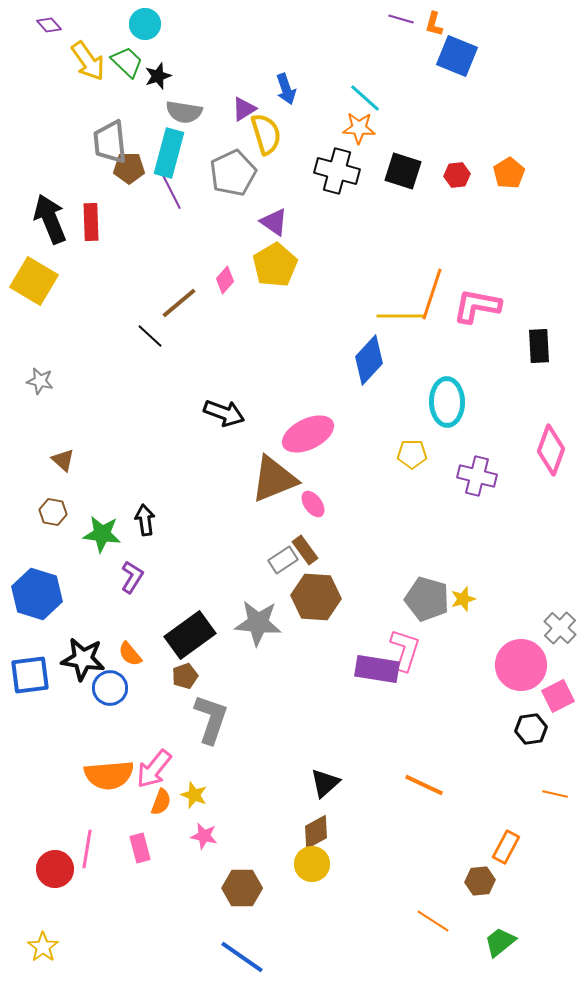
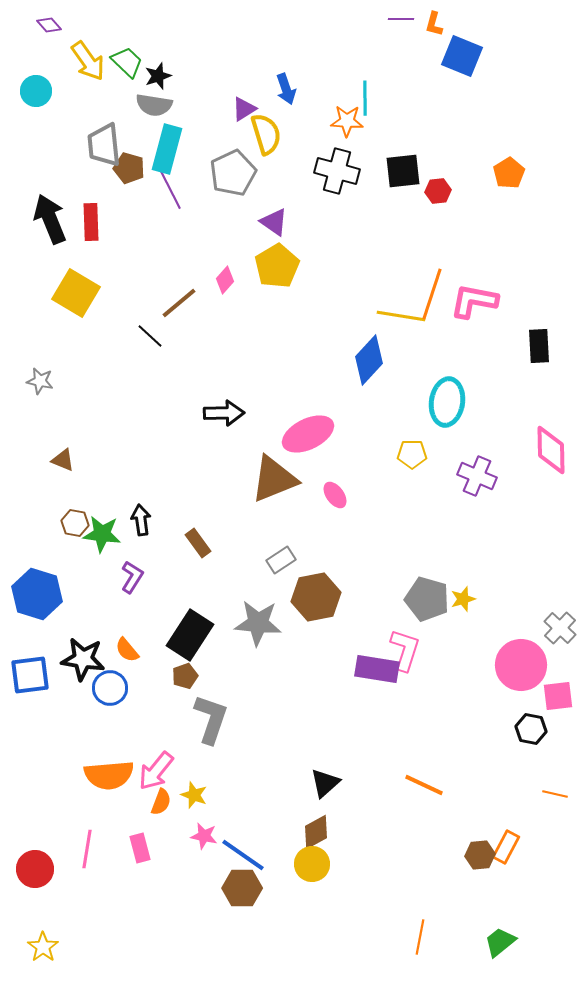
purple line at (401, 19): rotated 15 degrees counterclockwise
cyan circle at (145, 24): moved 109 px left, 67 px down
blue square at (457, 56): moved 5 px right
cyan line at (365, 98): rotated 48 degrees clockwise
gray semicircle at (184, 112): moved 30 px left, 7 px up
orange star at (359, 128): moved 12 px left, 7 px up
gray trapezoid at (110, 142): moved 6 px left, 3 px down
cyan rectangle at (169, 153): moved 2 px left, 4 px up
brown pentagon at (129, 168): rotated 16 degrees clockwise
black square at (403, 171): rotated 24 degrees counterclockwise
red hexagon at (457, 175): moved 19 px left, 16 px down
yellow pentagon at (275, 265): moved 2 px right, 1 px down
yellow square at (34, 281): moved 42 px right, 12 px down
pink L-shape at (477, 306): moved 3 px left, 5 px up
yellow line at (401, 316): rotated 9 degrees clockwise
cyan ellipse at (447, 402): rotated 9 degrees clockwise
black arrow at (224, 413): rotated 21 degrees counterclockwise
pink diamond at (551, 450): rotated 21 degrees counterclockwise
brown triangle at (63, 460): rotated 20 degrees counterclockwise
purple cross at (477, 476): rotated 9 degrees clockwise
pink ellipse at (313, 504): moved 22 px right, 9 px up
brown hexagon at (53, 512): moved 22 px right, 11 px down
black arrow at (145, 520): moved 4 px left
brown rectangle at (305, 550): moved 107 px left, 7 px up
gray rectangle at (283, 560): moved 2 px left
brown hexagon at (316, 597): rotated 15 degrees counterclockwise
black rectangle at (190, 635): rotated 21 degrees counterclockwise
orange semicircle at (130, 654): moved 3 px left, 4 px up
pink square at (558, 696): rotated 20 degrees clockwise
black hexagon at (531, 729): rotated 20 degrees clockwise
pink arrow at (154, 769): moved 2 px right, 2 px down
red circle at (55, 869): moved 20 px left
brown hexagon at (480, 881): moved 26 px up
orange line at (433, 921): moved 13 px left, 16 px down; rotated 68 degrees clockwise
blue line at (242, 957): moved 1 px right, 102 px up
